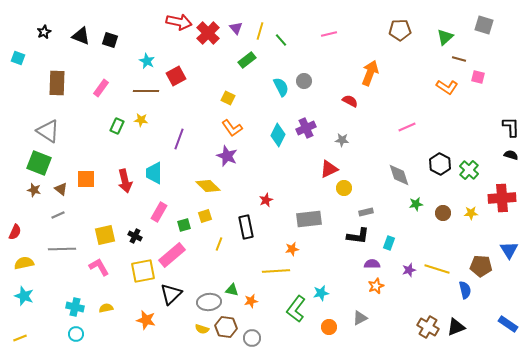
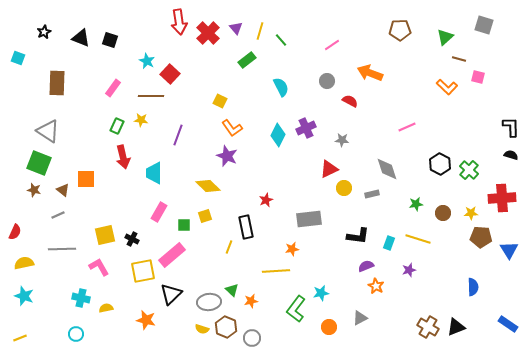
red arrow at (179, 22): rotated 70 degrees clockwise
pink line at (329, 34): moved 3 px right, 11 px down; rotated 21 degrees counterclockwise
black triangle at (81, 36): moved 2 px down
orange arrow at (370, 73): rotated 90 degrees counterclockwise
red square at (176, 76): moved 6 px left, 2 px up; rotated 18 degrees counterclockwise
gray circle at (304, 81): moved 23 px right
orange L-shape at (447, 87): rotated 10 degrees clockwise
pink rectangle at (101, 88): moved 12 px right
brown line at (146, 91): moved 5 px right, 5 px down
yellow square at (228, 98): moved 8 px left, 3 px down
purple line at (179, 139): moved 1 px left, 4 px up
gray diamond at (399, 175): moved 12 px left, 6 px up
red arrow at (125, 181): moved 2 px left, 24 px up
brown triangle at (61, 189): moved 2 px right, 1 px down
gray rectangle at (366, 212): moved 6 px right, 18 px up
green square at (184, 225): rotated 16 degrees clockwise
black cross at (135, 236): moved 3 px left, 3 px down
yellow line at (219, 244): moved 10 px right, 3 px down
purple semicircle at (372, 264): moved 6 px left, 2 px down; rotated 21 degrees counterclockwise
brown pentagon at (481, 266): moved 29 px up
yellow line at (437, 269): moved 19 px left, 30 px up
orange star at (376, 286): rotated 21 degrees counterclockwise
green triangle at (232, 290): rotated 32 degrees clockwise
blue semicircle at (465, 290): moved 8 px right, 3 px up; rotated 12 degrees clockwise
cyan cross at (75, 307): moved 6 px right, 9 px up
brown hexagon at (226, 327): rotated 15 degrees clockwise
